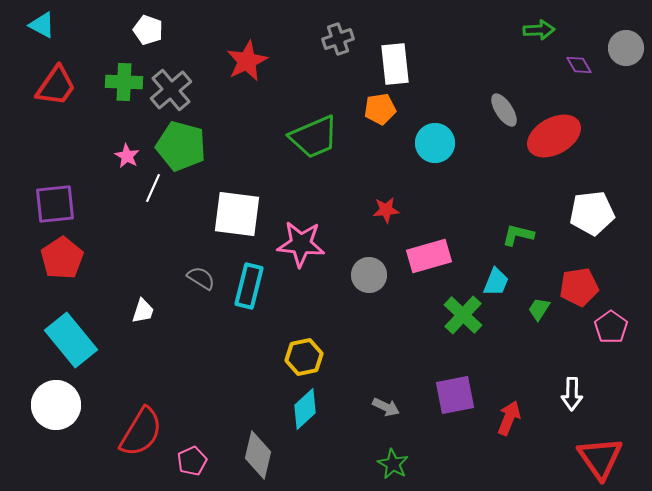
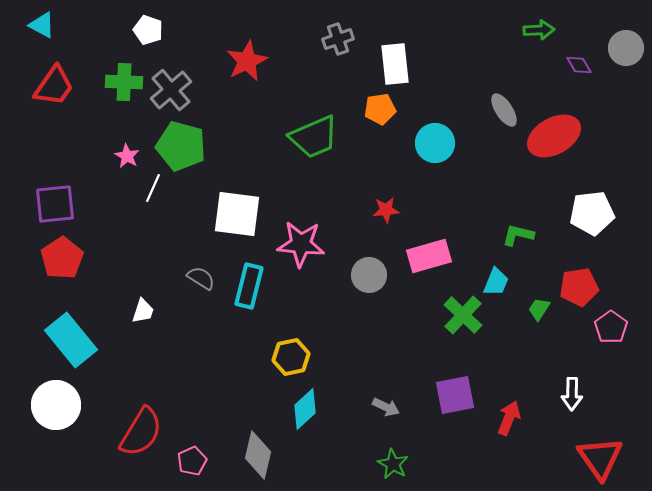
red trapezoid at (56, 86): moved 2 px left
yellow hexagon at (304, 357): moved 13 px left
